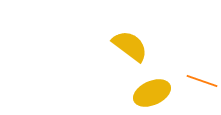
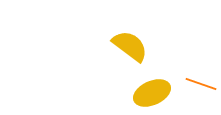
orange line: moved 1 px left, 3 px down
